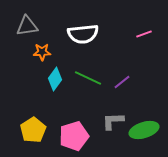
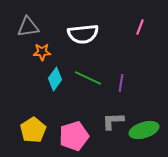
gray triangle: moved 1 px right, 1 px down
pink line: moved 4 px left, 7 px up; rotated 49 degrees counterclockwise
purple line: moved 1 px left, 1 px down; rotated 42 degrees counterclockwise
